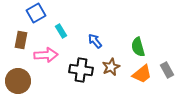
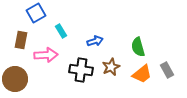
blue arrow: rotated 112 degrees clockwise
brown circle: moved 3 px left, 2 px up
